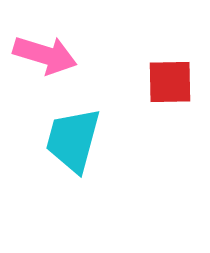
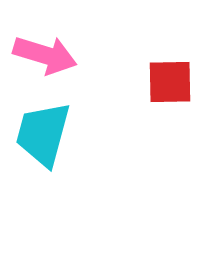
cyan trapezoid: moved 30 px left, 6 px up
